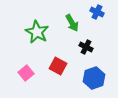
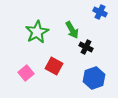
blue cross: moved 3 px right
green arrow: moved 7 px down
green star: rotated 15 degrees clockwise
red square: moved 4 px left
